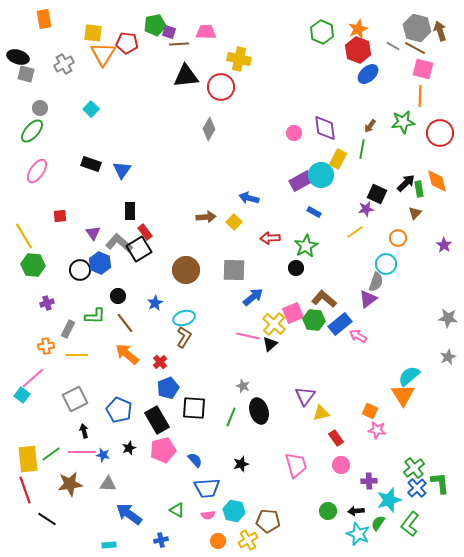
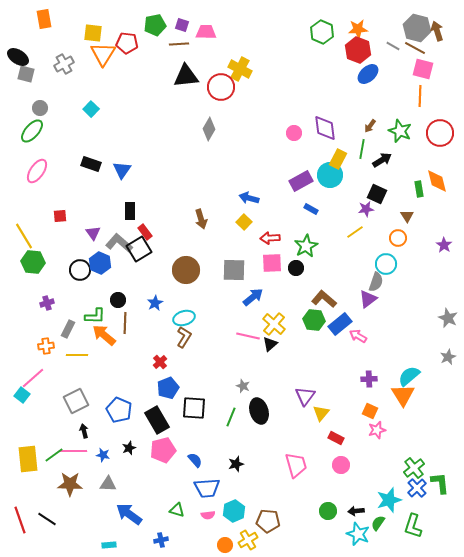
orange star at (358, 29): rotated 18 degrees clockwise
brown arrow at (440, 31): moved 3 px left
purple square at (169, 32): moved 13 px right, 7 px up
black ellipse at (18, 57): rotated 15 degrees clockwise
yellow cross at (239, 59): moved 1 px right, 10 px down; rotated 15 degrees clockwise
green star at (403, 122): moved 3 px left, 9 px down; rotated 30 degrees clockwise
cyan circle at (321, 175): moved 9 px right
black arrow at (406, 183): moved 24 px left, 23 px up; rotated 12 degrees clockwise
blue rectangle at (314, 212): moved 3 px left, 3 px up
brown triangle at (415, 213): moved 8 px left, 3 px down; rotated 16 degrees counterclockwise
brown arrow at (206, 217): moved 5 px left, 2 px down; rotated 78 degrees clockwise
yellow square at (234, 222): moved 10 px right
green hexagon at (33, 265): moved 3 px up
black circle at (118, 296): moved 4 px down
pink square at (293, 313): moved 21 px left, 50 px up; rotated 20 degrees clockwise
gray star at (448, 318): rotated 18 degrees clockwise
brown line at (125, 323): rotated 40 degrees clockwise
orange arrow at (127, 354): moved 23 px left, 19 px up
gray square at (75, 399): moved 1 px right, 2 px down
yellow triangle at (321, 413): rotated 36 degrees counterclockwise
pink star at (377, 430): rotated 24 degrees counterclockwise
red rectangle at (336, 438): rotated 28 degrees counterclockwise
pink line at (82, 452): moved 9 px left, 1 px up
green line at (51, 454): moved 3 px right, 1 px down
black star at (241, 464): moved 5 px left
purple cross at (369, 481): moved 102 px up
brown star at (70, 484): rotated 10 degrees clockwise
red line at (25, 490): moved 5 px left, 30 px down
green triangle at (177, 510): rotated 14 degrees counterclockwise
cyan hexagon at (234, 511): rotated 25 degrees clockwise
green L-shape at (410, 524): moved 3 px right, 2 px down; rotated 20 degrees counterclockwise
orange circle at (218, 541): moved 7 px right, 4 px down
